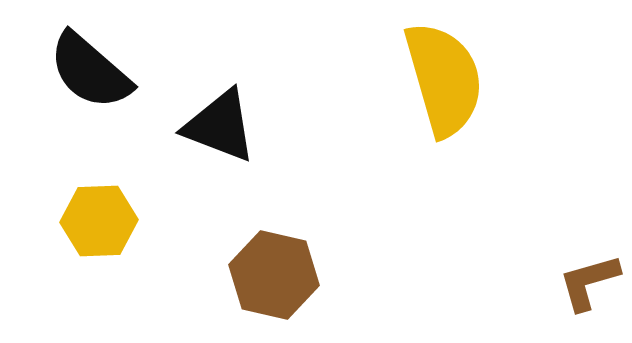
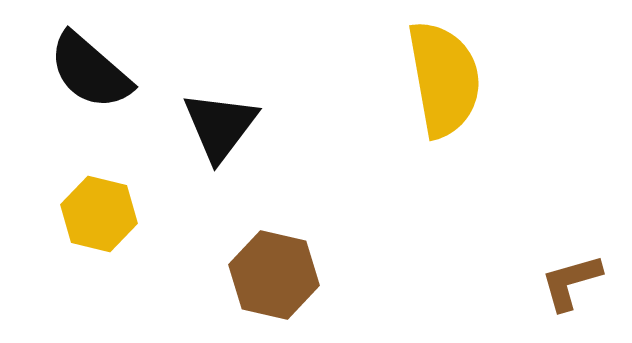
yellow semicircle: rotated 6 degrees clockwise
black triangle: rotated 46 degrees clockwise
yellow hexagon: moved 7 px up; rotated 16 degrees clockwise
brown L-shape: moved 18 px left
